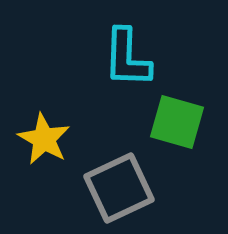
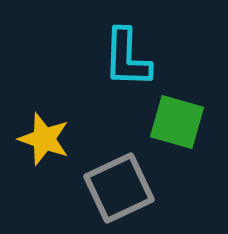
yellow star: rotated 10 degrees counterclockwise
